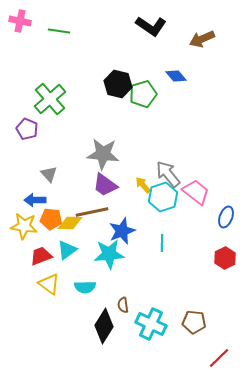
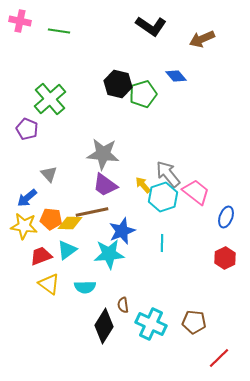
blue arrow: moved 8 px left, 2 px up; rotated 40 degrees counterclockwise
